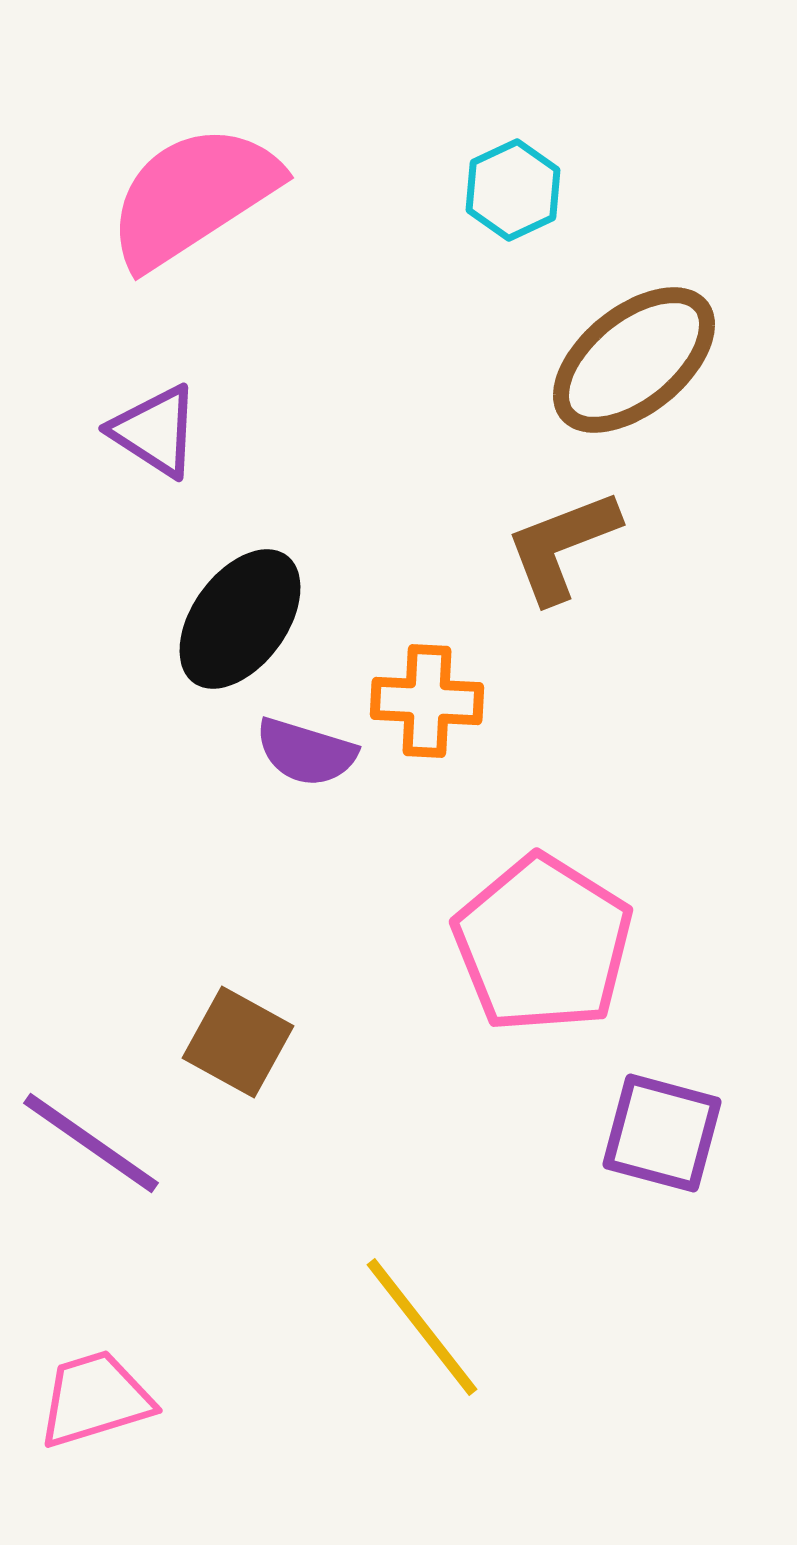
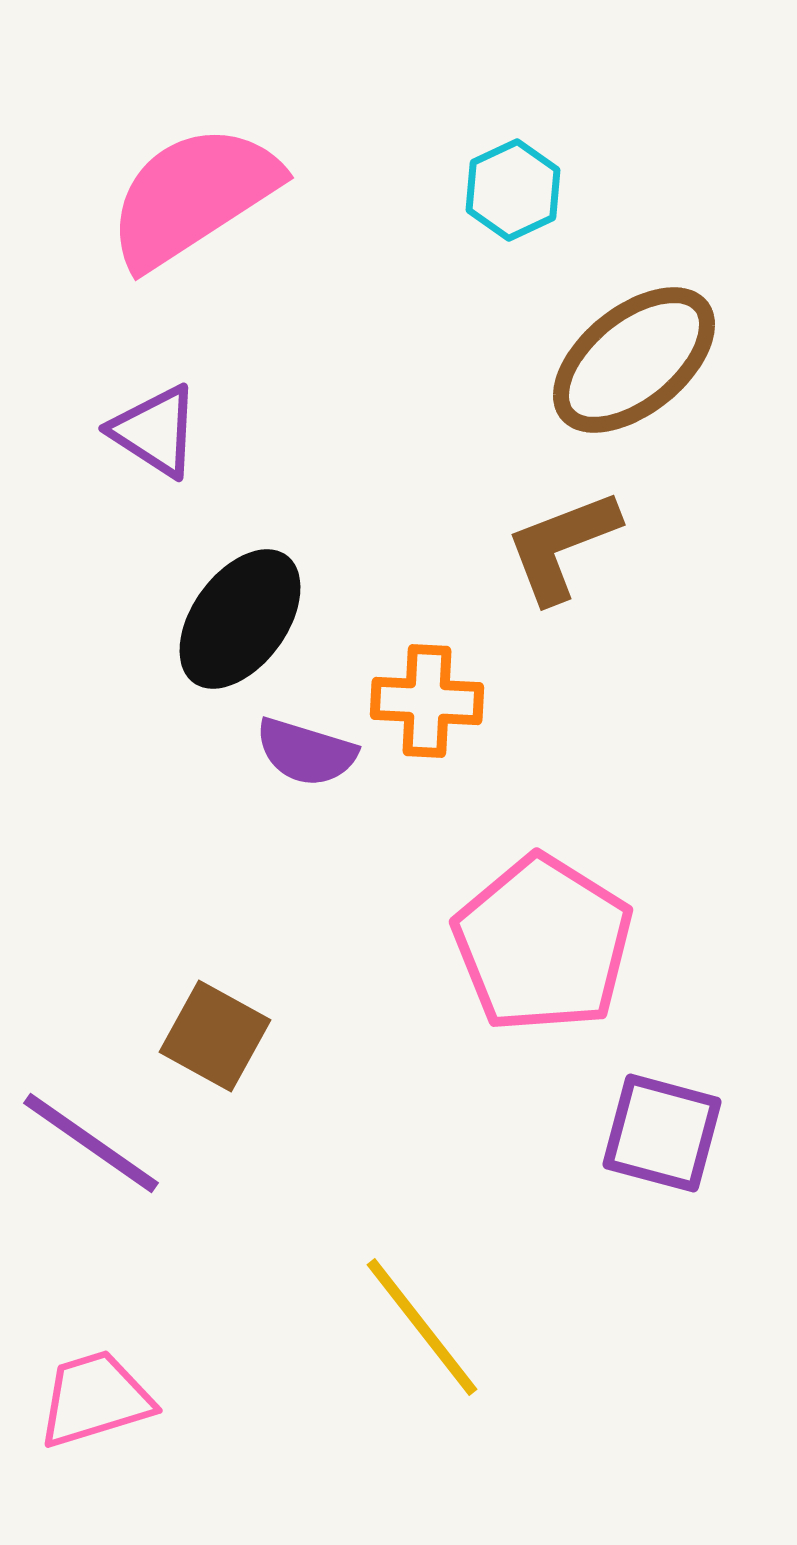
brown square: moved 23 px left, 6 px up
